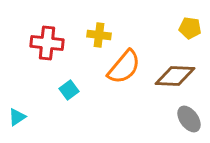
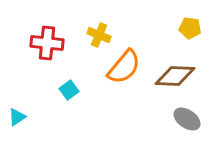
yellow cross: rotated 15 degrees clockwise
gray ellipse: moved 2 px left; rotated 20 degrees counterclockwise
